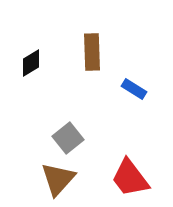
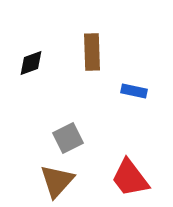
black diamond: rotated 12 degrees clockwise
blue rectangle: moved 2 px down; rotated 20 degrees counterclockwise
gray square: rotated 12 degrees clockwise
brown triangle: moved 1 px left, 2 px down
